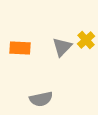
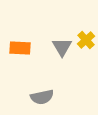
gray triangle: rotated 15 degrees counterclockwise
gray semicircle: moved 1 px right, 2 px up
